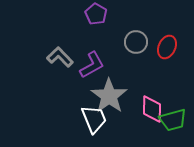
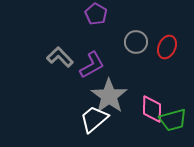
white trapezoid: rotated 108 degrees counterclockwise
